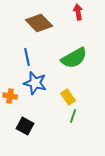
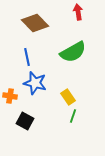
brown diamond: moved 4 px left
green semicircle: moved 1 px left, 6 px up
black square: moved 5 px up
